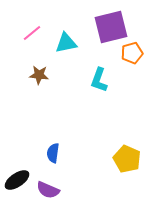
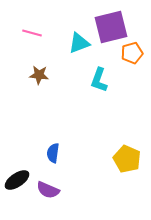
pink line: rotated 54 degrees clockwise
cyan triangle: moved 13 px right; rotated 10 degrees counterclockwise
